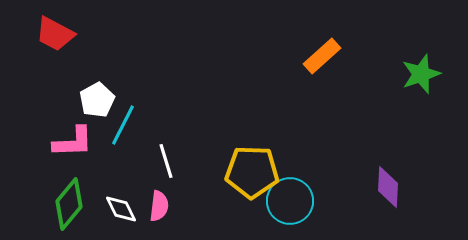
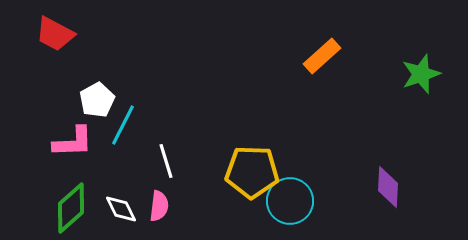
green diamond: moved 2 px right, 4 px down; rotated 9 degrees clockwise
